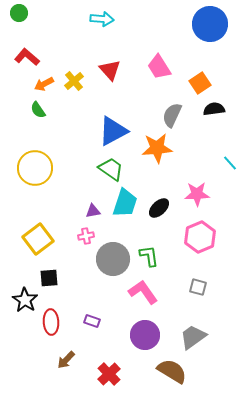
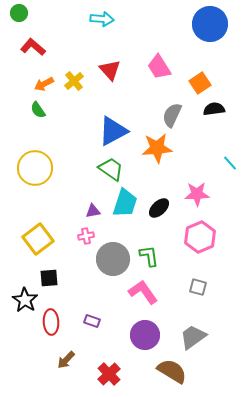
red L-shape: moved 6 px right, 10 px up
